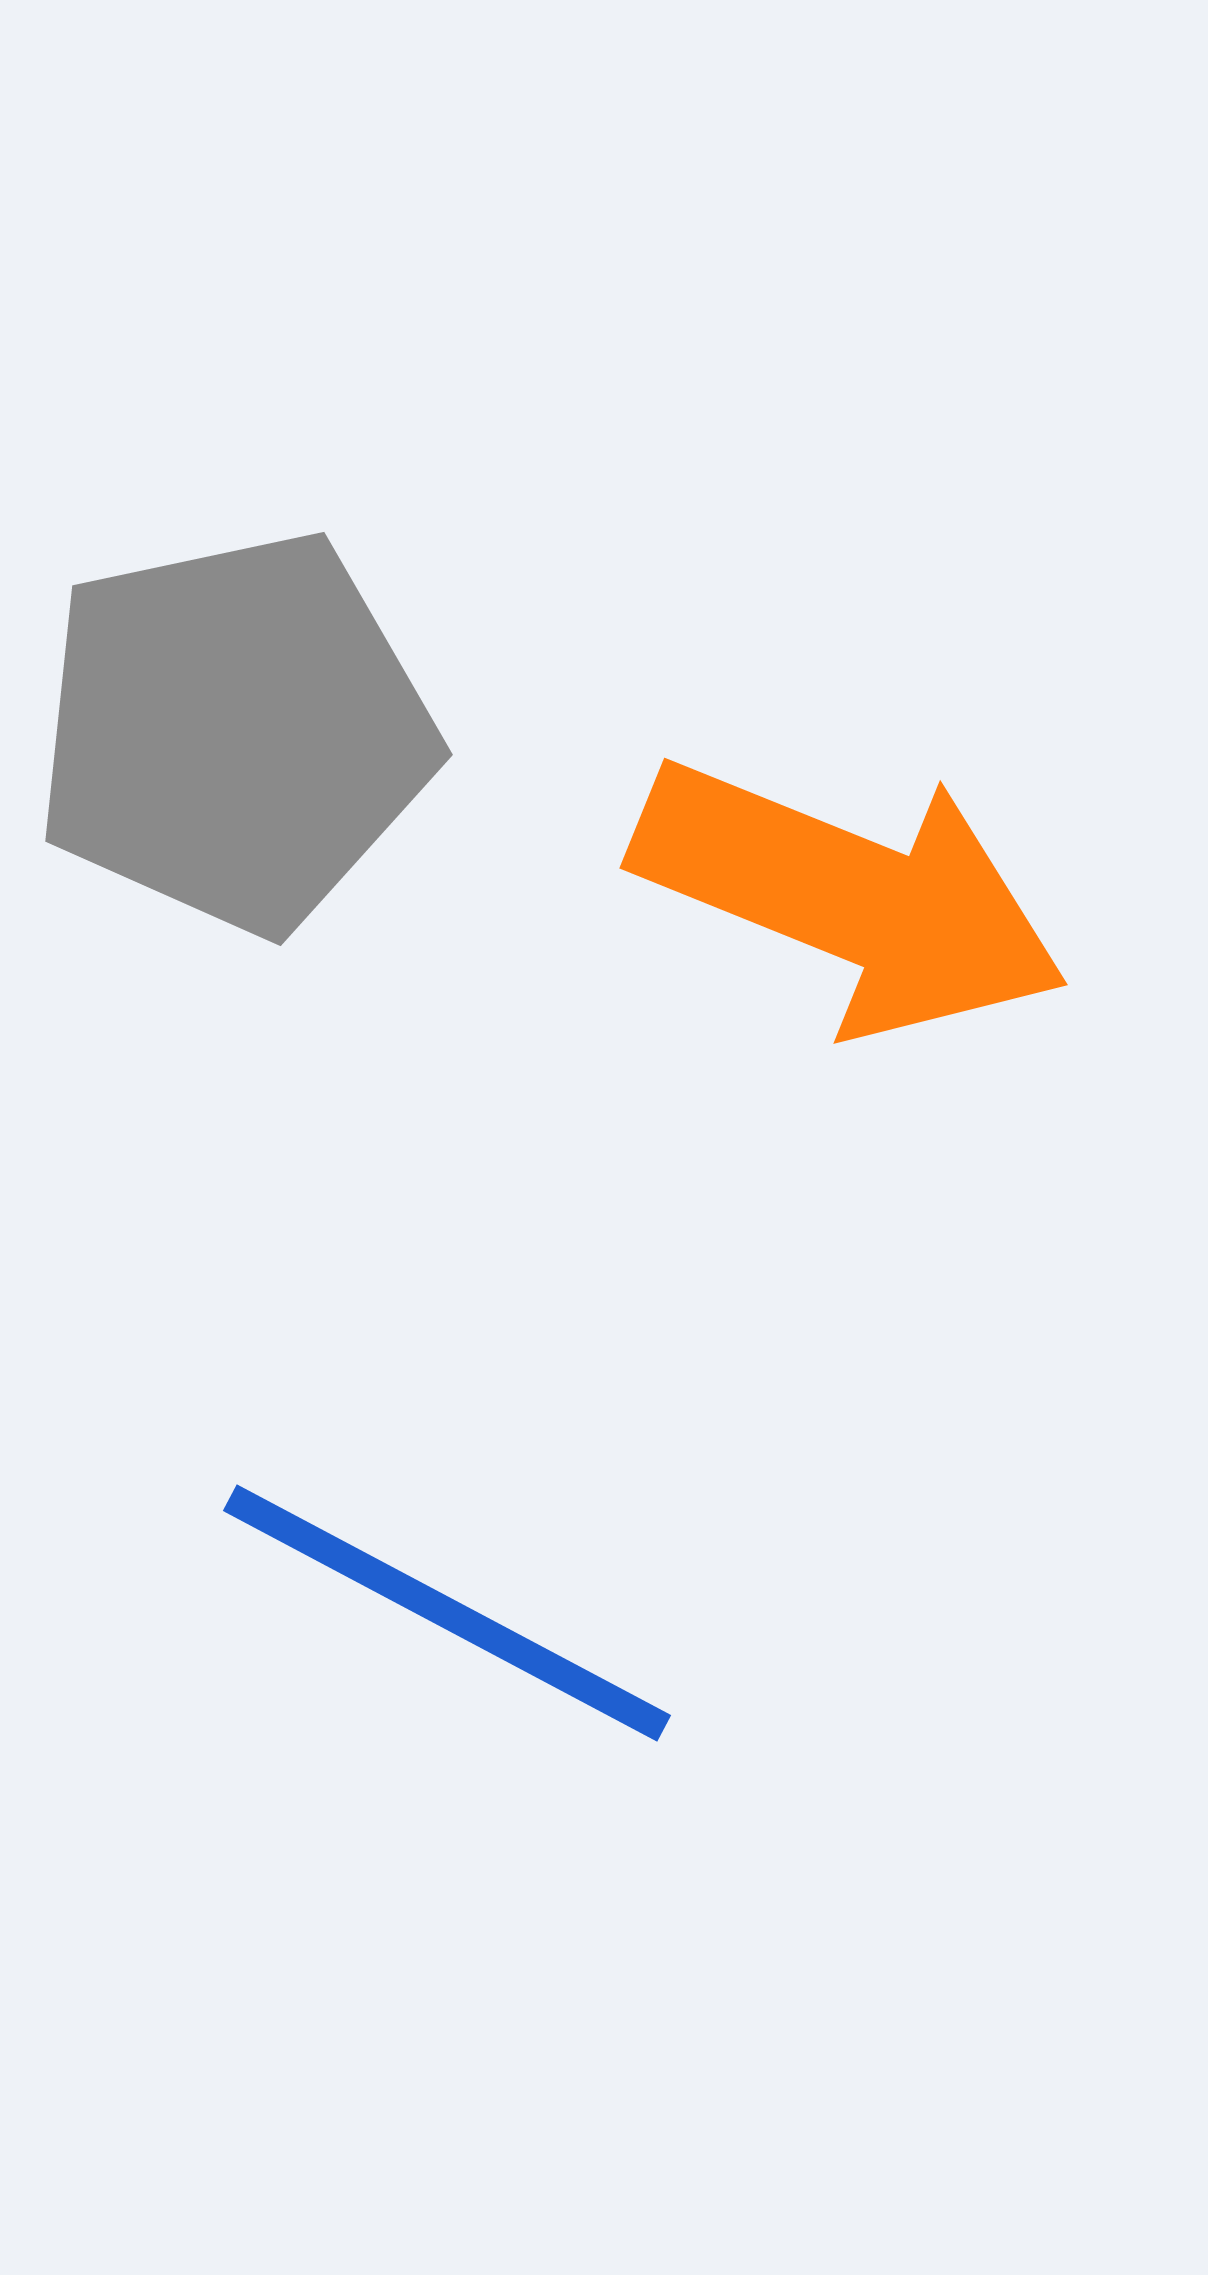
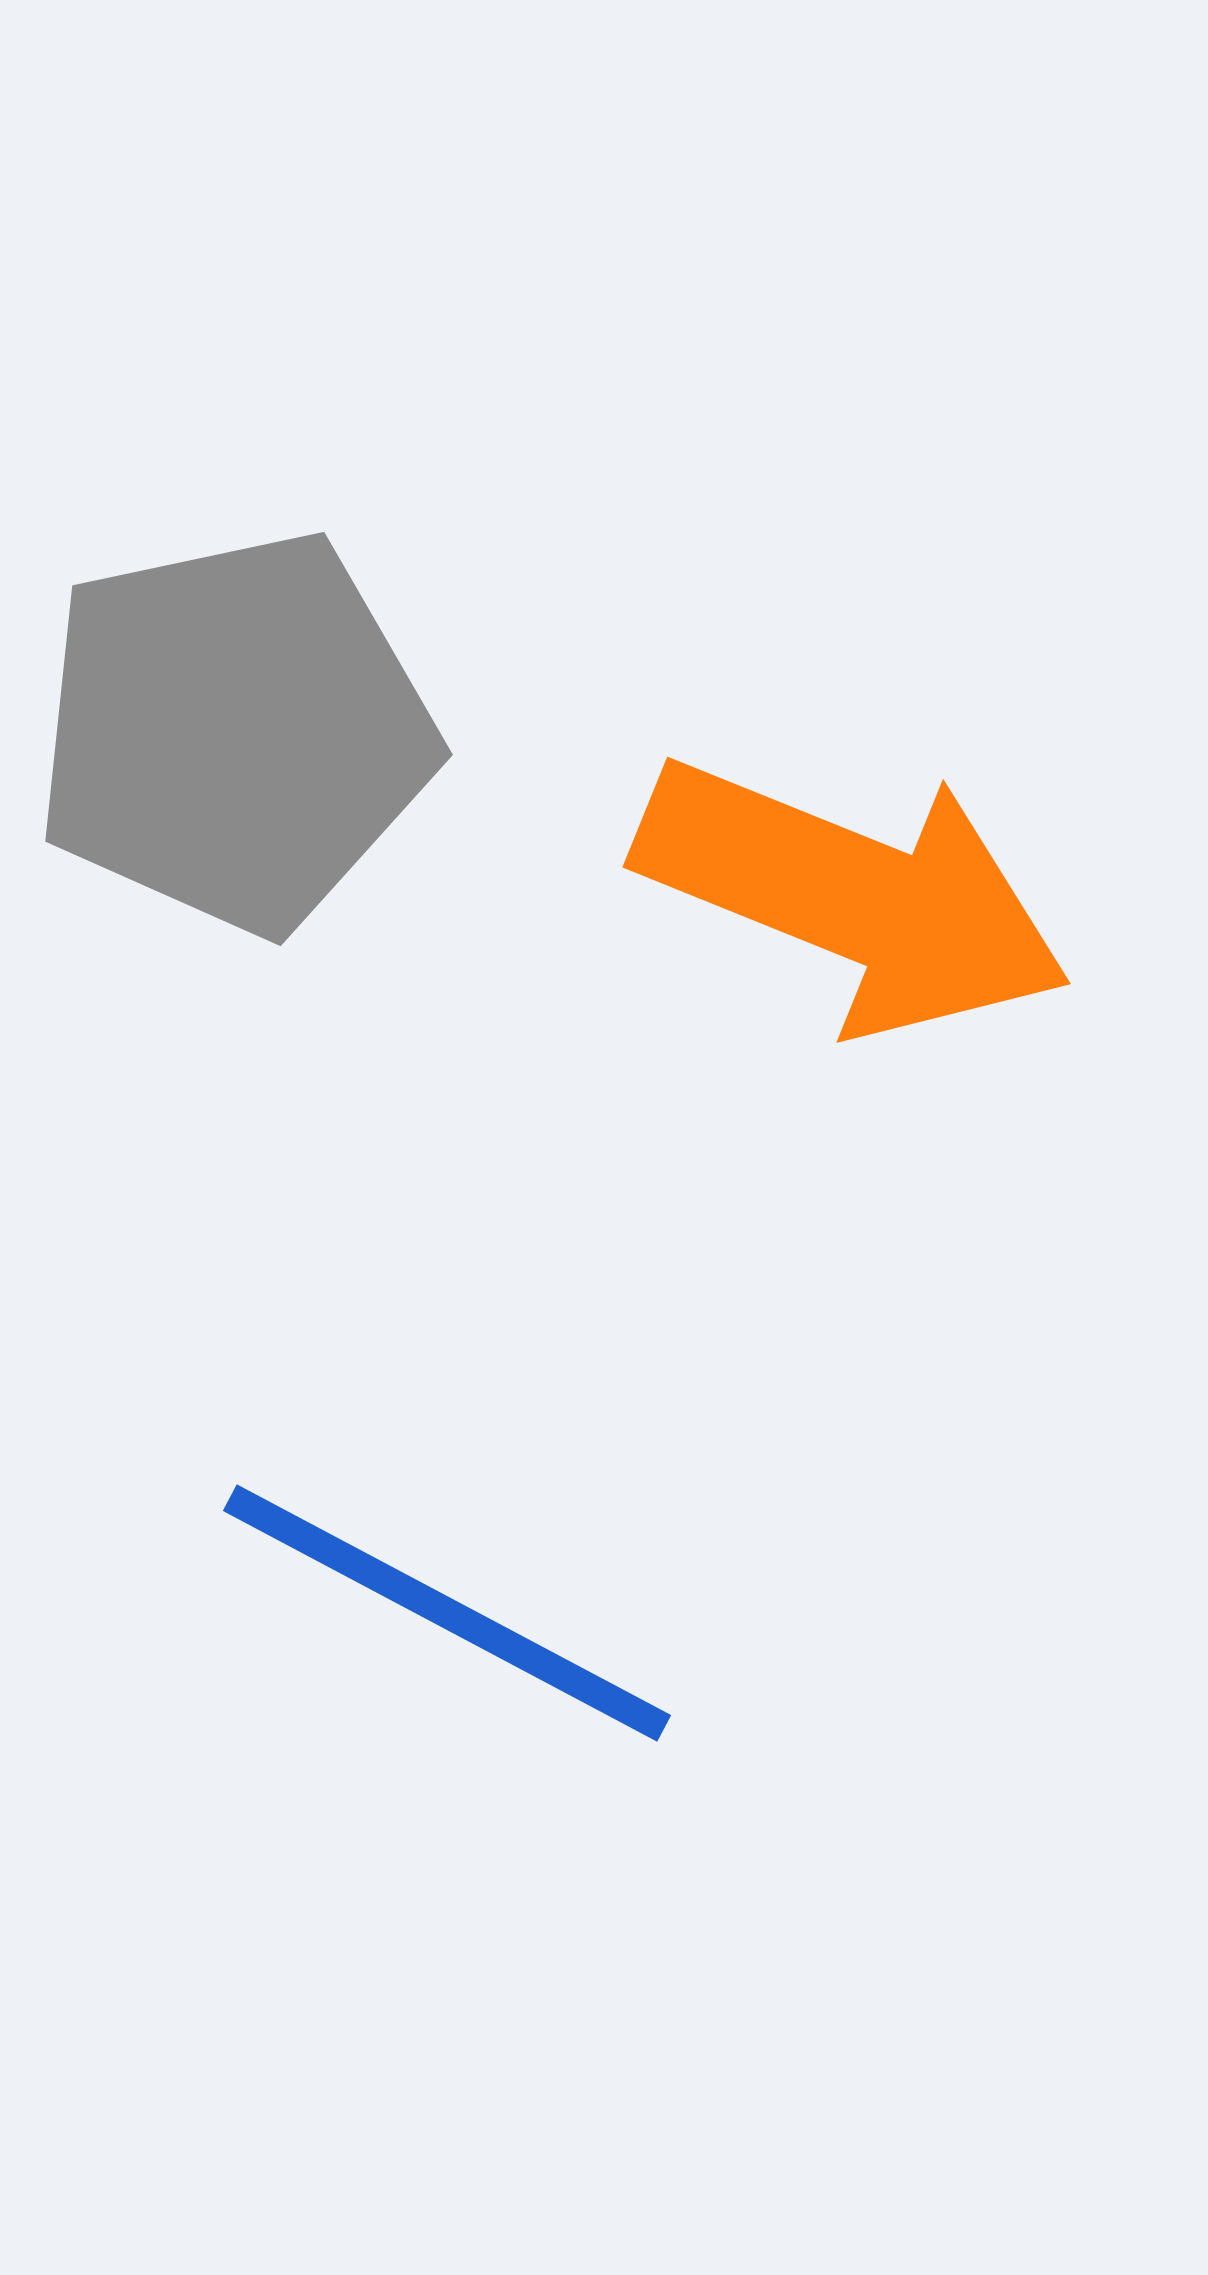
orange arrow: moved 3 px right, 1 px up
